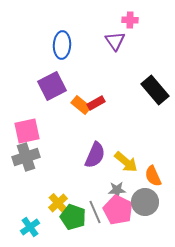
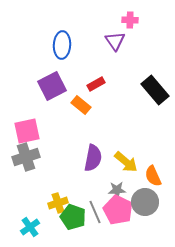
red rectangle: moved 19 px up
purple semicircle: moved 2 px left, 3 px down; rotated 12 degrees counterclockwise
yellow cross: rotated 24 degrees clockwise
